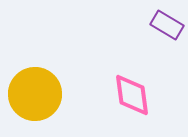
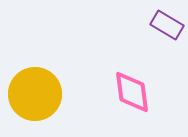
pink diamond: moved 3 px up
